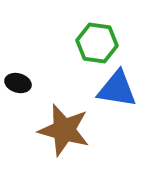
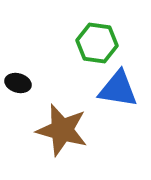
blue triangle: moved 1 px right
brown star: moved 2 px left
